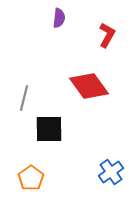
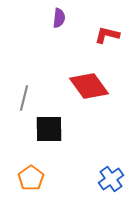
red L-shape: rotated 105 degrees counterclockwise
blue cross: moved 7 px down
